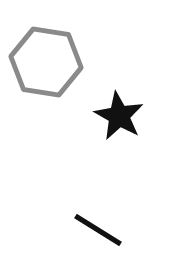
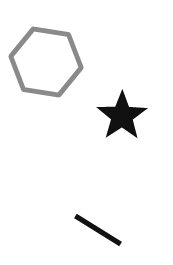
black star: moved 3 px right; rotated 9 degrees clockwise
